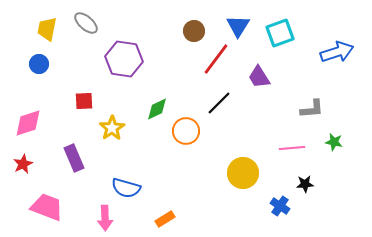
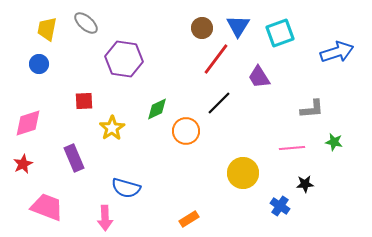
brown circle: moved 8 px right, 3 px up
orange rectangle: moved 24 px right
